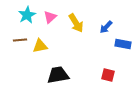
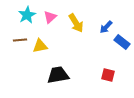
blue rectangle: moved 1 px left, 2 px up; rotated 28 degrees clockwise
